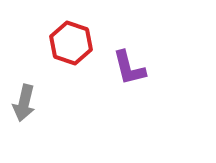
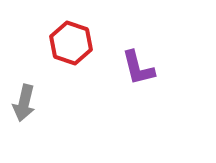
purple L-shape: moved 9 px right
